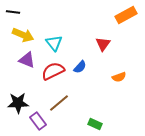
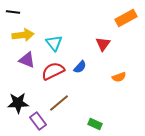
orange rectangle: moved 3 px down
yellow arrow: rotated 30 degrees counterclockwise
